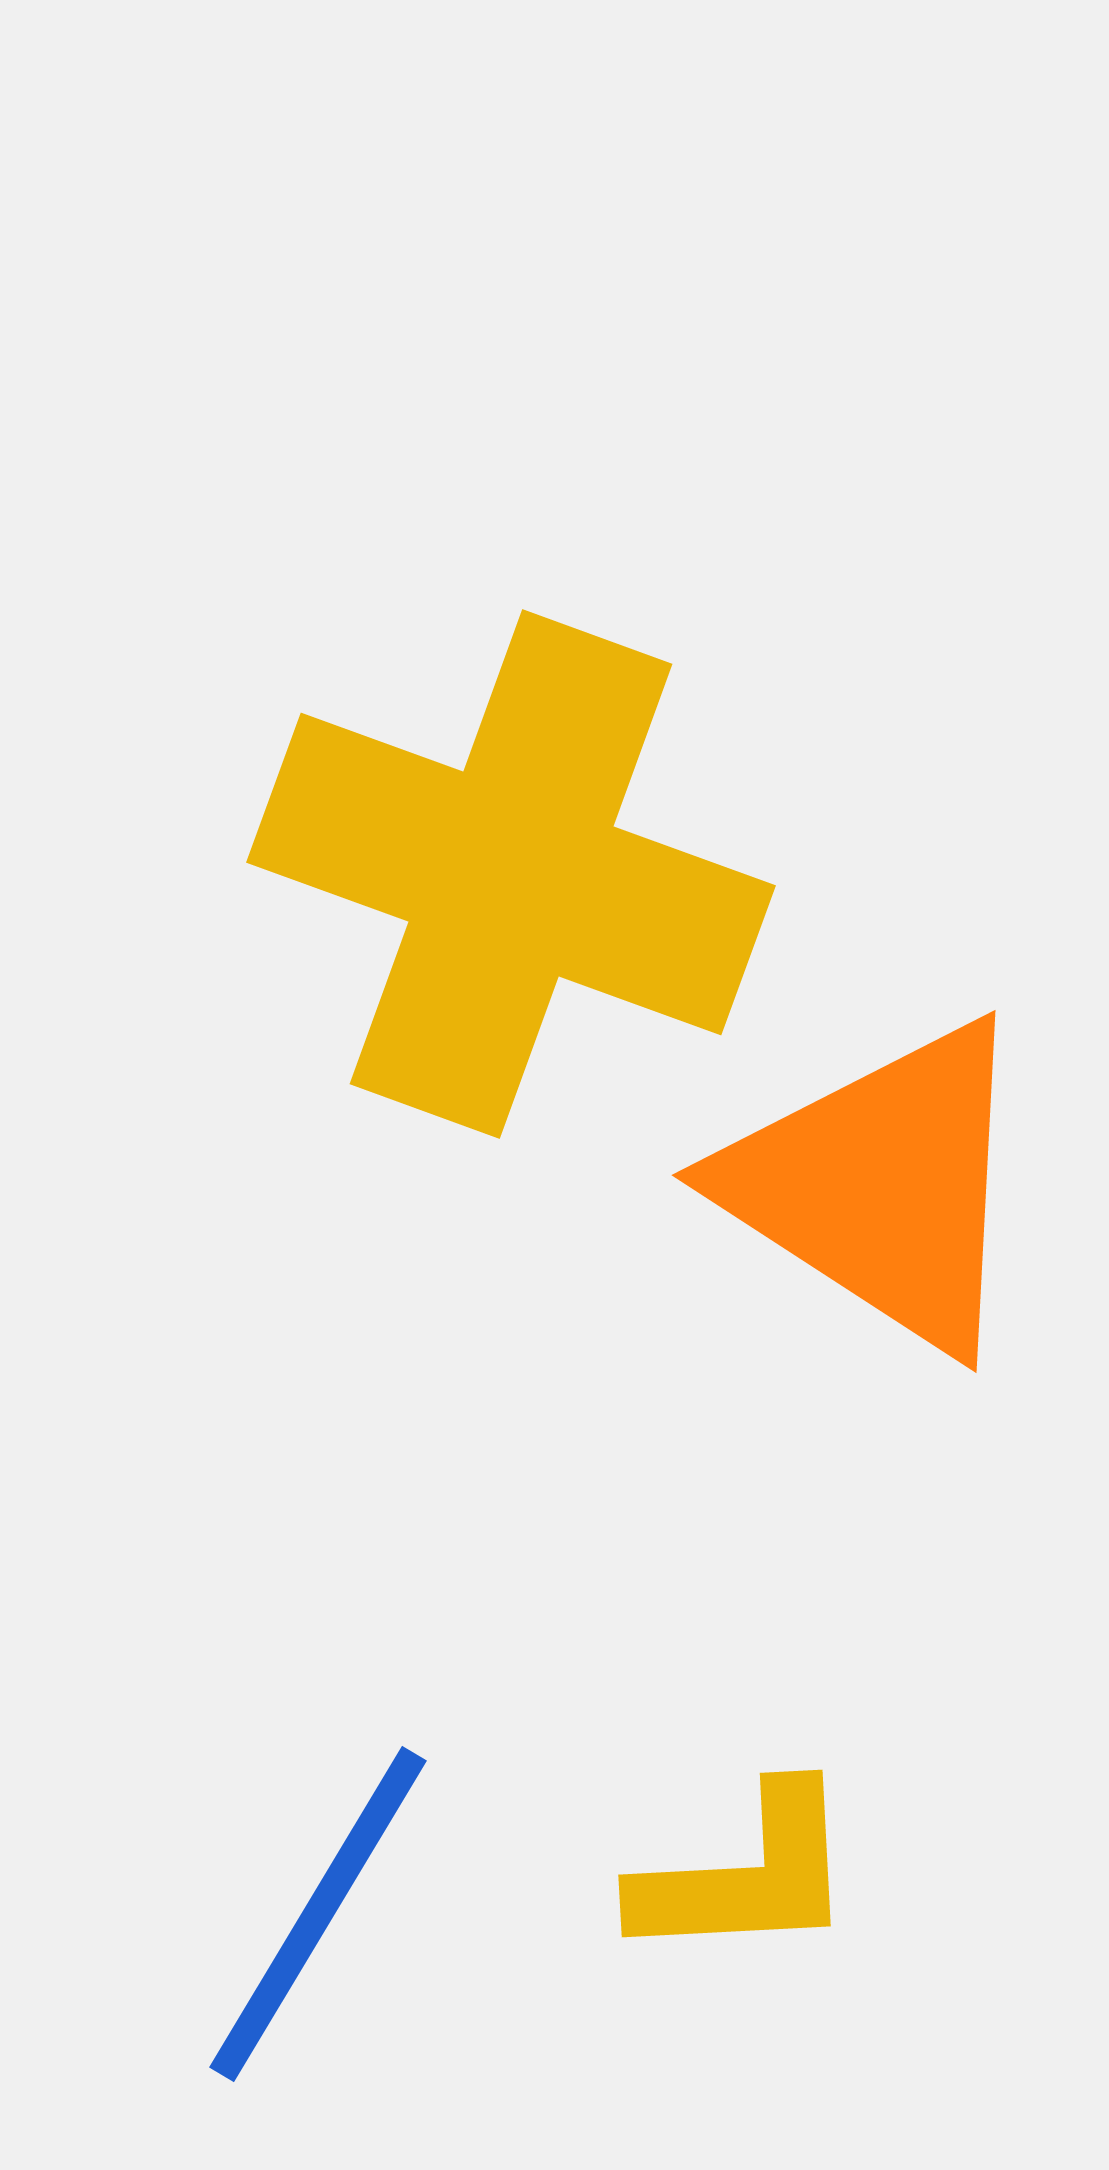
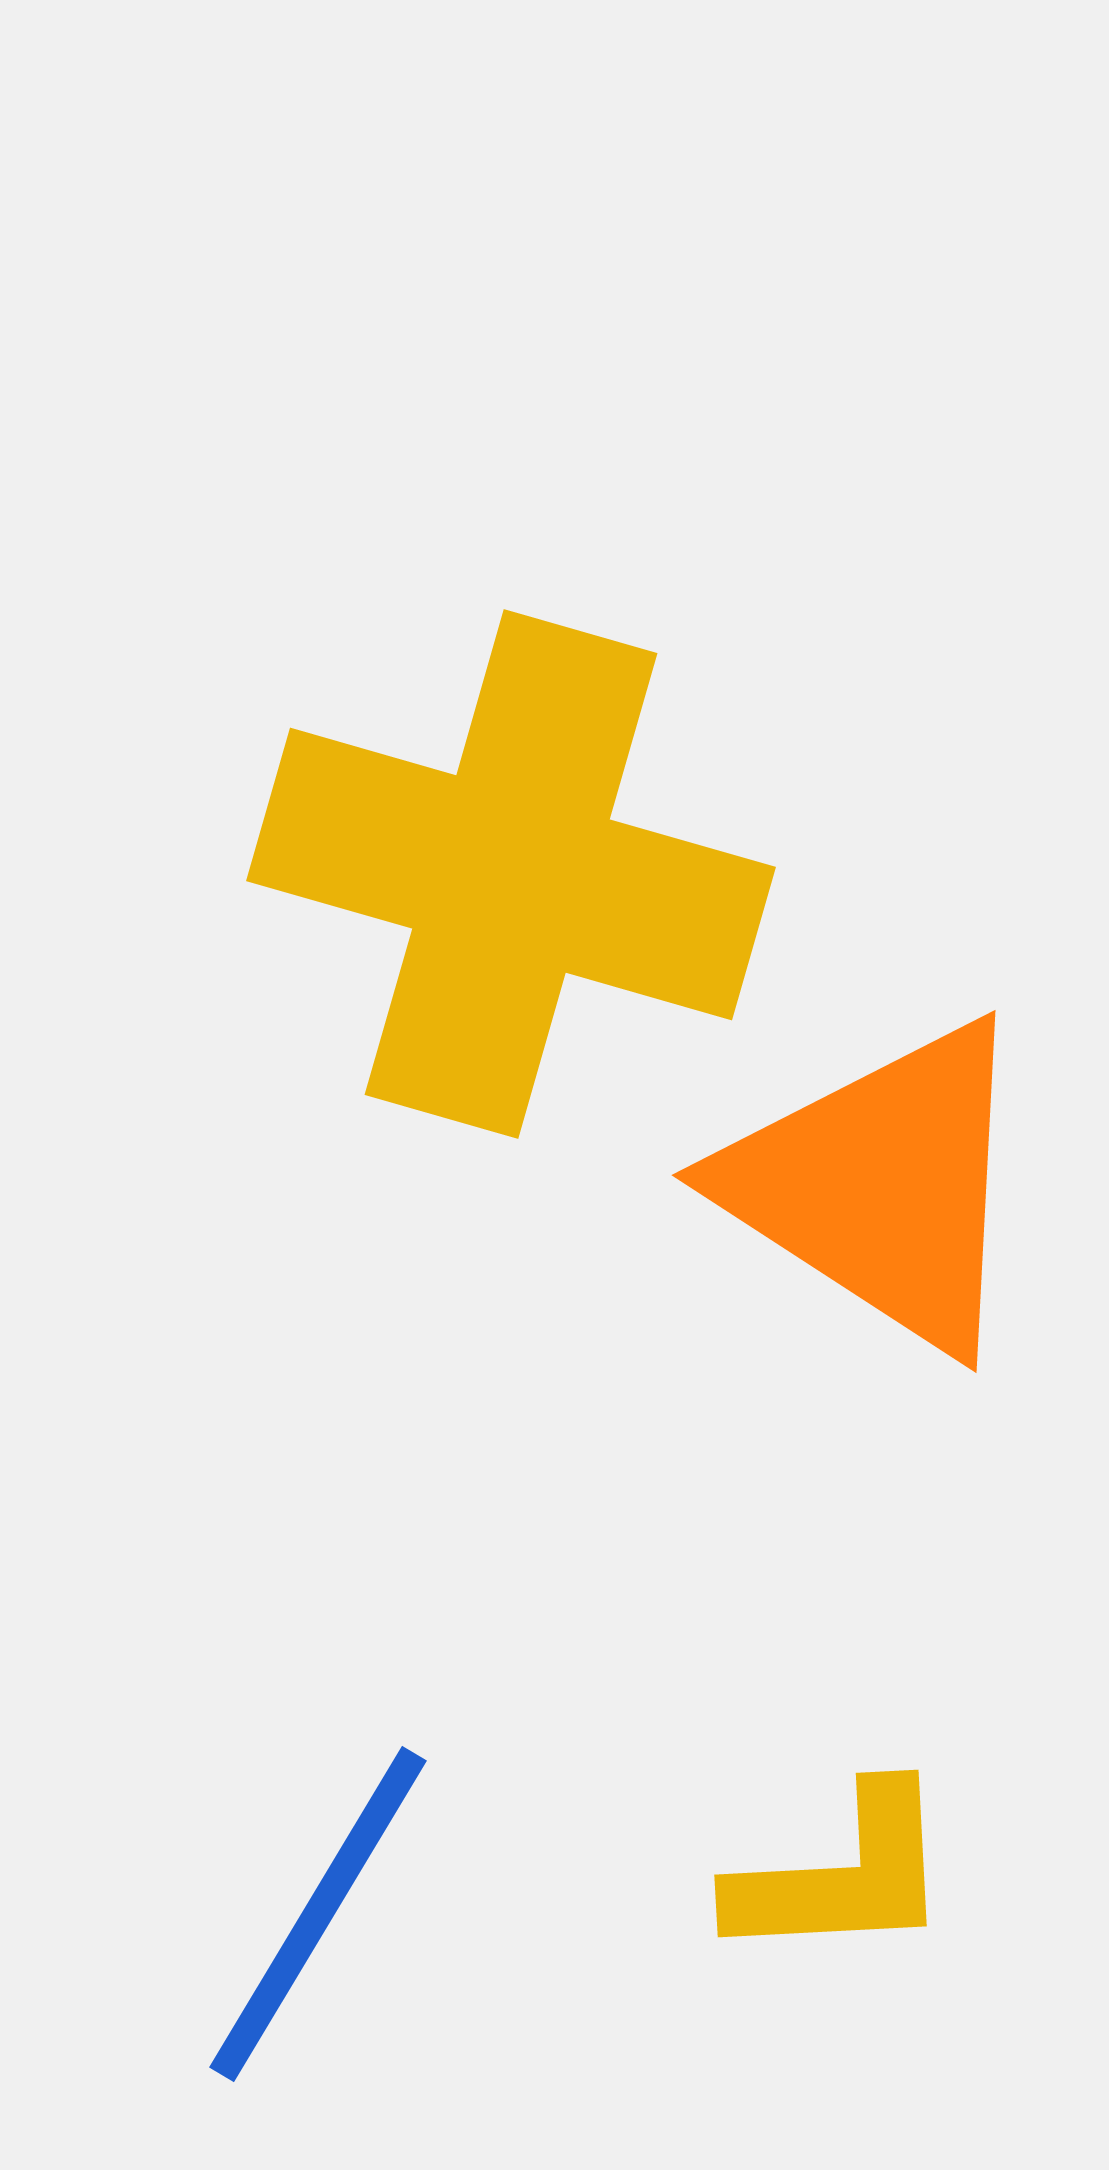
yellow cross: rotated 4 degrees counterclockwise
yellow L-shape: moved 96 px right
